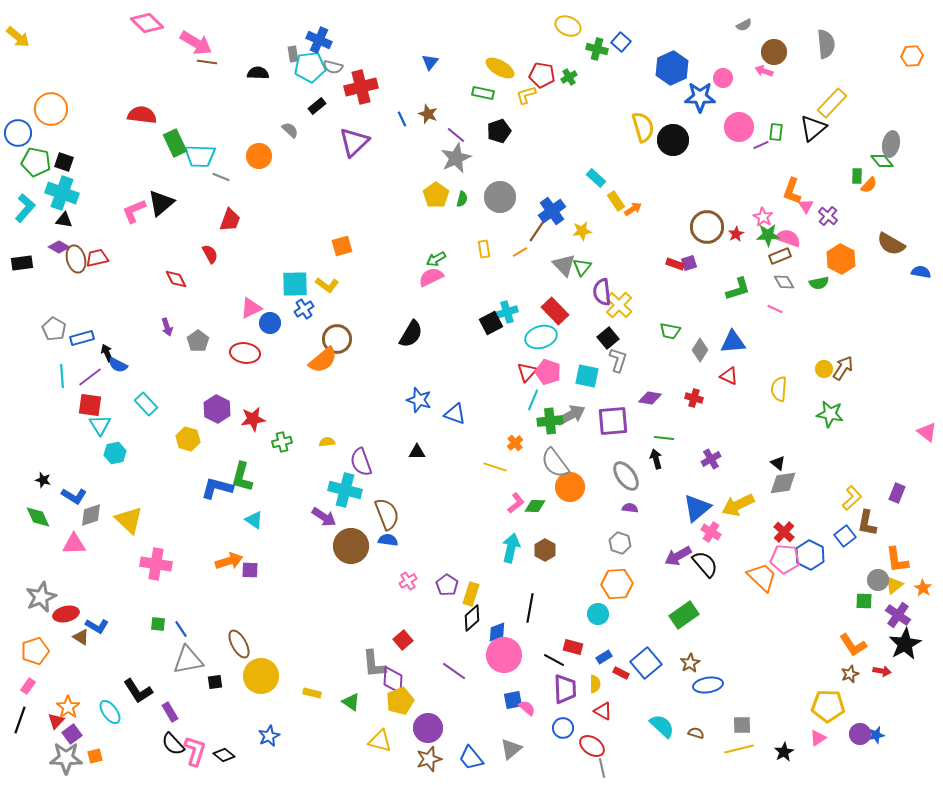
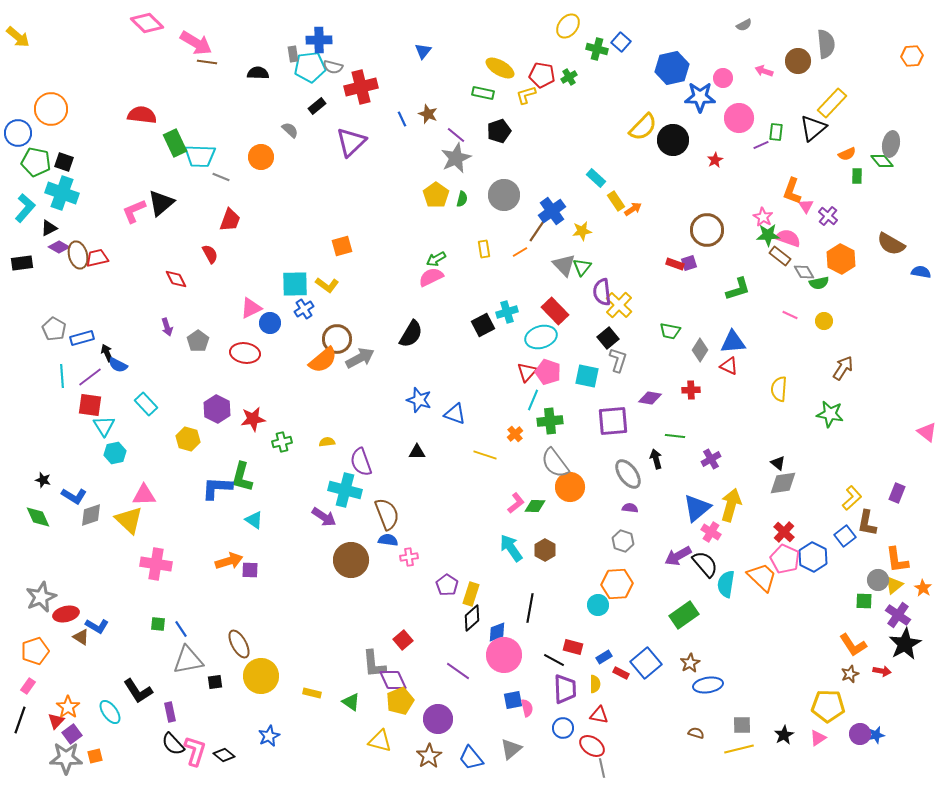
yellow ellipse at (568, 26): rotated 75 degrees counterclockwise
blue cross at (319, 40): rotated 25 degrees counterclockwise
brown circle at (774, 52): moved 24 px right, 9 px down
blue triangle at (430, 62): moved 7 px left, 11 px up
blue hexagon at (672, 68): rotated 12 degrees clockwise
yellow semicircle at (643, 127): rotated 60 degrees clockwise
pink circle at (739, 127): moved 9 px up
purple triangle at (354, 142): moved 3 px left
orange circle at (259, 156): moved 2 px right, 1 px down
orange semicircle at (869, 185): moved 22 px left, 31 px up; rotated 24 degrees clockwise
gray circle at (500, 197): moved 4 px right, 2 px up
black triangle at (64, 220): moved 15 px left, 8 px down; rotated 36 degrees counterclockwise
brown circle at (707, 227): moved 3 px down
red star at (736, 234): moved 21 px left, 74 px up
brown rectangle at (780, 256): rotated 60 degrees clockwise
brown ellipse at (76, 259): moved 2 px right, 4 px up
gray diamond at (784, 282): moved 20 px right, 10 px up
pink line at (775, 309): moved 15 px right, 6 px down
black square at (491, 323): moved 8 px left, 2 px down
yellow circle at (824, 369): moved 48 px up
red triangle at (729, 376): moved 10 px up
red cross at (694, 398): moved 3 px left, 8 px up; rotated 18 degrees counterclockwise
gray arrow at (571, 415): moved 211 px left, 57 px up
cyan triangle at (100, 425): moved 4 px right, 1 px down
green line at (664, 438): moved 11 px right, 2 px up
orange cross at (515, 443): moved 9 px up
yellow line at (495, 467): moved 10 px left, 12 px up
gray ellipse at (626, 476): moved 2 px right, 2 px up
blue L-shape at (217, 488): rotated 12 degrees counterclockwise
yellow arrow at (738, 505): moved 7 px left; rotated 132 degrees clockwise
gray hexagon at (620, 543): moved 3 px right, 2 px up
pink triangle at (74, 544): moved 70 px right, 49 px up
brown circle at (351, 546): moved 14 px down
cyan arrow at (511, 548): rotated 48 degrees counterclockwise
blue hexagon at (810, 555): moved 3 px right, 2 px down
pink pentagon at (785, 559): rotated 20 degrees clockwise
pink cross at (408, 581): moved 1 px right, 24 px up; rotated 24 degrees clockwise
cyan circle at (598, 614): moved 9 px up
purple line at (454, 671): moved 4 px right
purple diamond at (393, 680): rotated 28 degrees counterclockwise
pink semicircle at (527, 708): rotated 36 degrees clockwise
red triangle at (603, 711): moved 4 px left, 4 px down; rotated 18 degrees counterclockwise
purple rectangle at (170, 712): rotated 18 degrees clockwise
cyan semicircle at (662, 726): moved 64 px right, 142 px up; rotated 124 degrees counterclockwise
purple circle at (428, 728): moved 10 px right, 9 px up
black star at (784, 752): moved 17 px up
brown star at (429, 759): moved 3 px up; rotated 15 degrees counterclockwise
